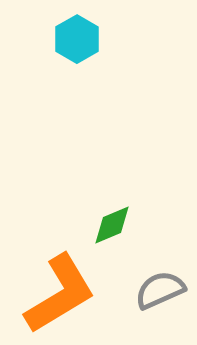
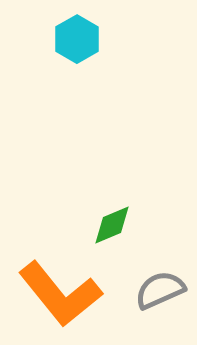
orange L-shape: rotated 82 degrees clockwise
